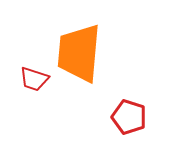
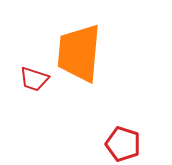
red pentagon: moved 6 px left, 27 px down
